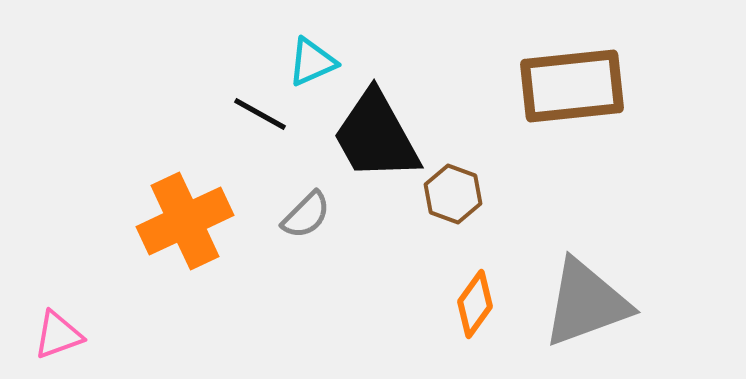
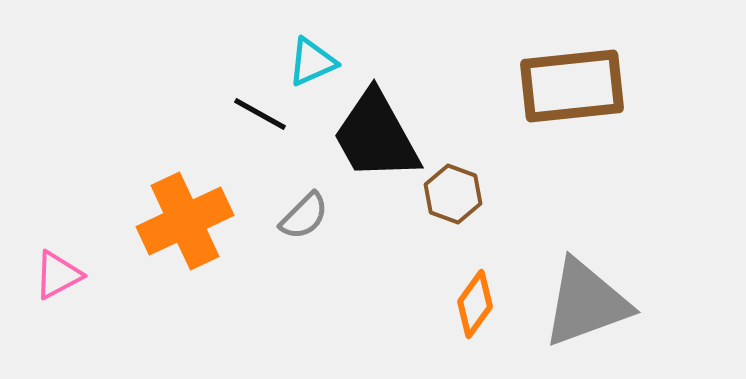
gray semicircle: moved 2 px left, 1 px down
pink triangle: moved 60 px up; rotated 8 degrees counterclockwise
